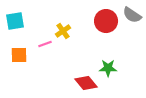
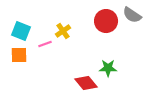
cyan square: moved 6 px right, 10 px down; rotated 30 degrees clockwise
